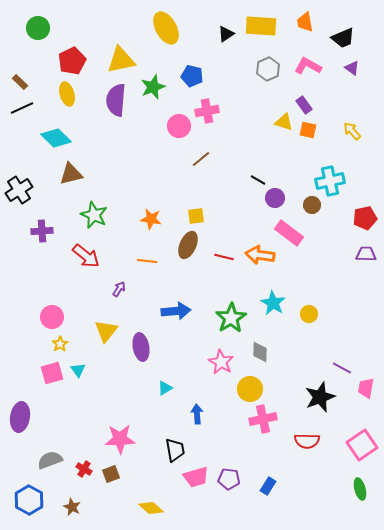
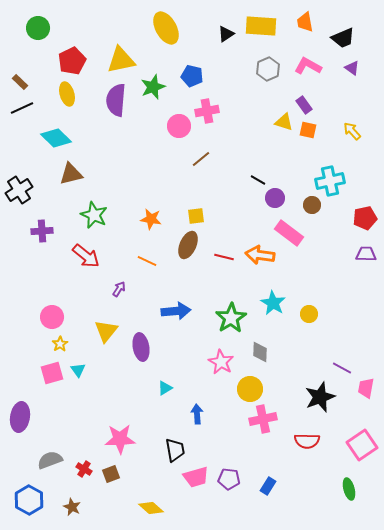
orange line at (147, 261): rotated 18 degrees clockwise
green ellipse at (360, 489): moved 11 px left
